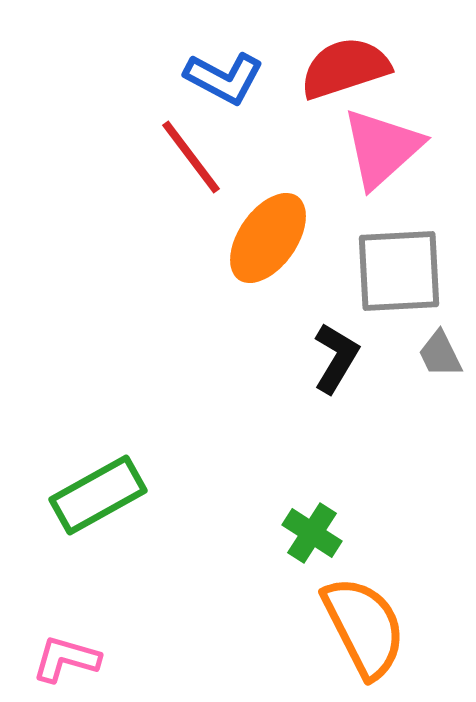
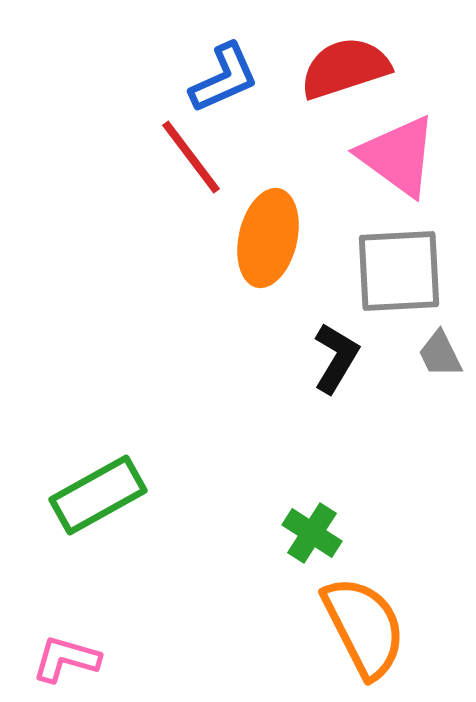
blue L-shape: rotated 52 degrees counterclockwise
pink triangle: moved 16 px right, 8 px down; rotated 42 degrees counterclockwise
orange ellipse: rotated 22 degrees counterclockwise
